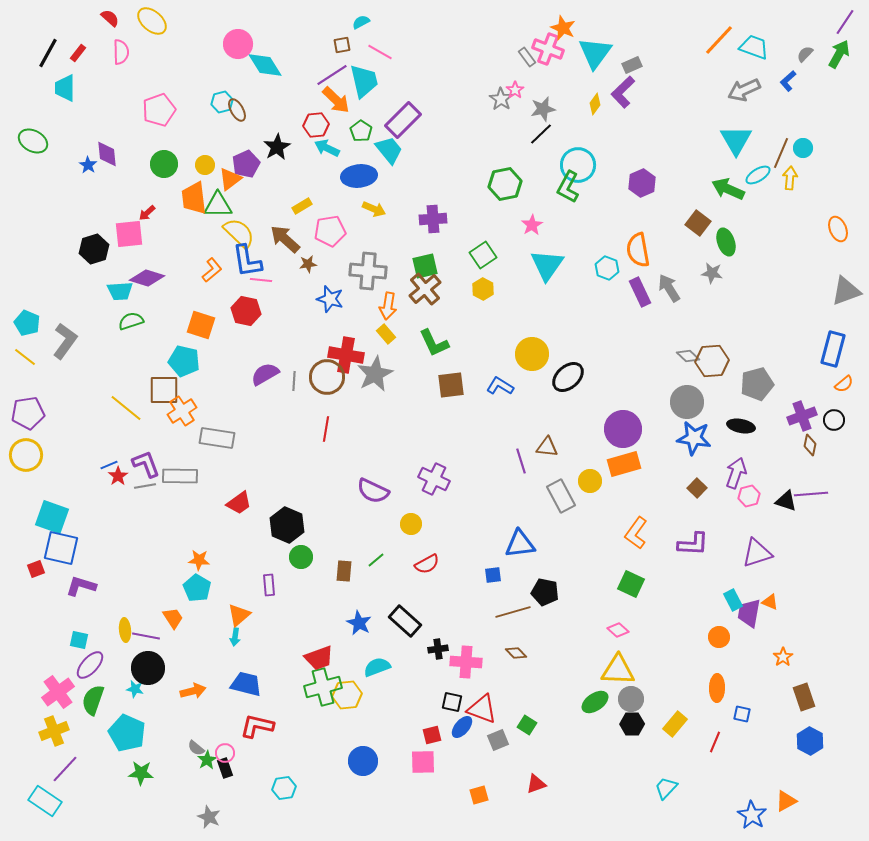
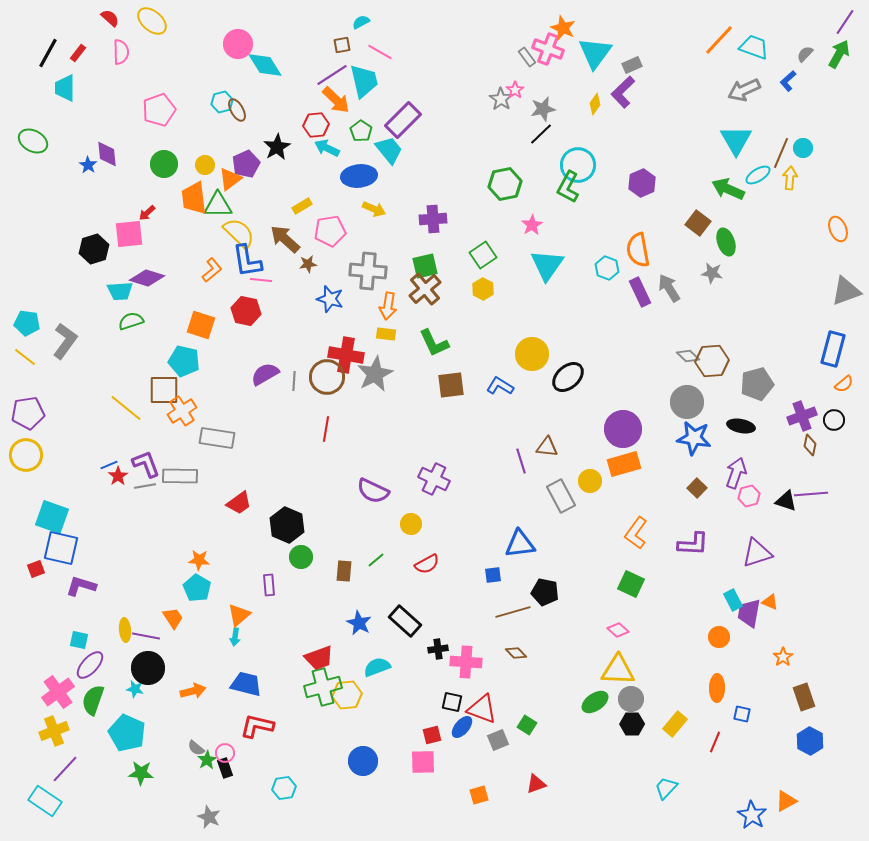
cyan pentagon at (27, 323): rotated 15 degrees counterclockwise
yellow rectangle at (386, 334): rotated 42 degrees counterclockwise
